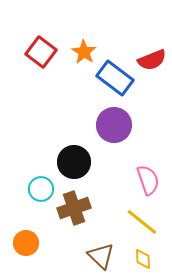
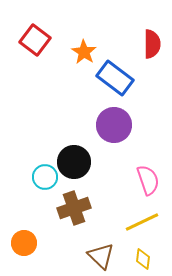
red square: moved 6 px left, 12 px up
red semicircle: moved 16 px up; rotated 68 degrees counterclockwise
cyan circle: moved 4 px right, 12 px up
yellow line: rotated 64 degrees counterclockwise
orange circle: moved 2 px left
yellow diamond: rotated 10 degrees clockwise
